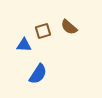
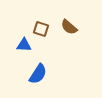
brown square: moved 2 px left, 2 px up; rotated 35 degrees clockwise
